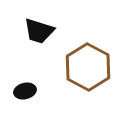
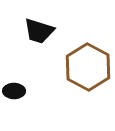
black ellipse: moved 11 px left; rotated 15 degrees clockwise
